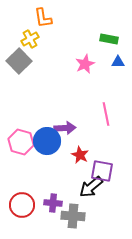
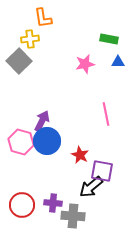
yellow cross: rotated 24 degrees clockwise
pink star: rotated 12 degrees clockwise
purple arrow: moved 23 px left, 7 px up; rotated 60 degrees counterclockwise
